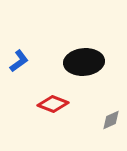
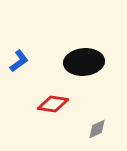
red diamond: rotated 12 degrees counterclockwise
gray diamond: moved 14 px left, 9 px down
